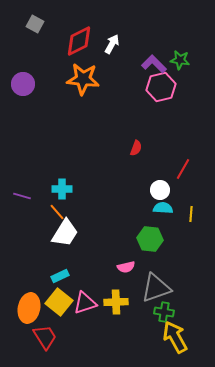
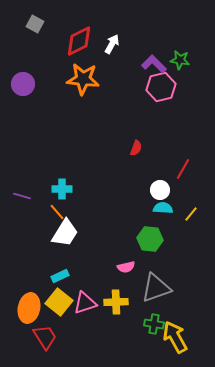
yellow line: rotated 35 degrees clockwise
green cross: moved 10 px left, 12 px down
